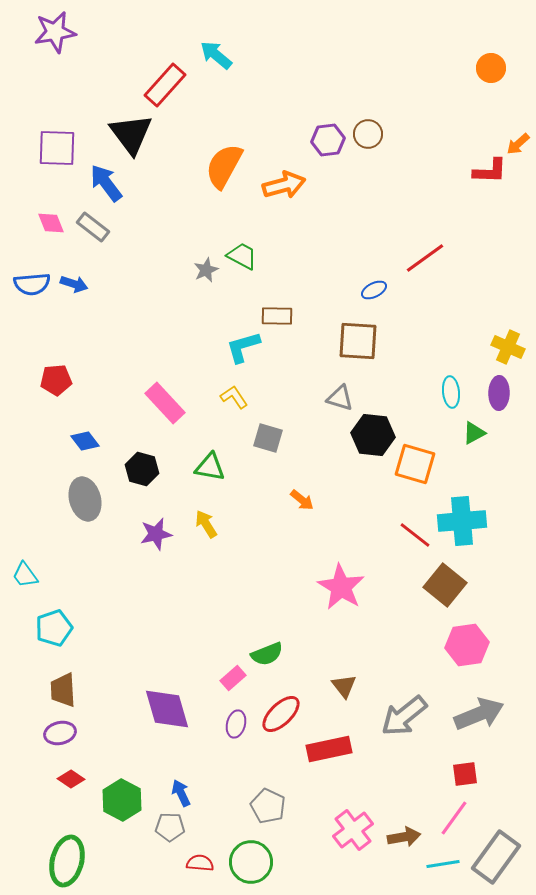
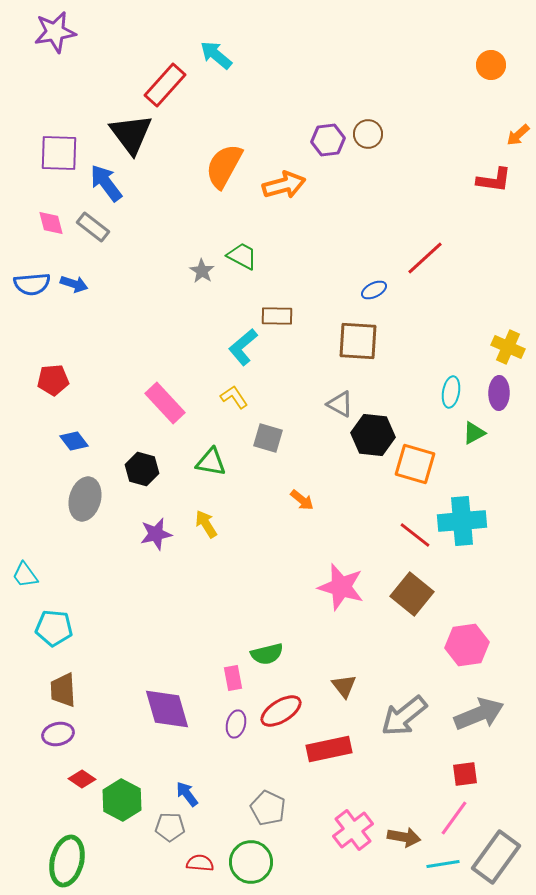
orange circle at (491, 68): moved 3 px up
orange arrow at (518, 144): moved 9 px up
purple square at (57, 148): moved 2 px right, 5 px down
red L-shape at (490, 171): moved 4 px right, 9 px down; rotated 6 degrees clockwise
pink diamond at (51, 223): rotated 8 degrees clockwise
red line at (425, 258): rotated 6 degrees counterclockwise
gray star at (206, 270): moved 4 px left, 1 px down; rotated 15 degrees counterclockwise
cyan L-shape at (243, 347): rotated 24 degrees counterclockwise
red pentagon at (56, 380): moved 3 px left
cyan ellipse at (451, 392): rotated 16 degrees clockwise
gray triangle at (340, 398): moved 6 px down; rotated 12 degrees clockwise
blue diamond at (85, 441): moved 11 px left
green triangle at (210, 467): moved 1 px right, 5 px up
gray ellipse at (85, 499): rotated 30 degrees clockwise
brown square at (445, 585): moved 33 px left, 9 px down
pink star at (341, 587): rotated 15 degrees counterclockwise
cyan pentagon at (54, 628): rotated 24 degrees clockwise
green semicircle at (267, 654): rotated 8 degrees clockwise
pink rectangle at (233, 678): rotated 60 degrees counterclockwise
red ellipse at (281, 714): moved 3 px up; rotated 12 degrees clockwise
purple ellipse at (60, 733): moved 2 px left, 1 px down
red diamond at (71, 779): moved 11 px right
blue arrow at (181, 793): moved 6 px right, 1 px down; rotated 12 degrees counterclockwise
gray pentagon at (268, 806): moved 2 px down
brown arrow at (404, 837): rotated 20 degrees clockwise
